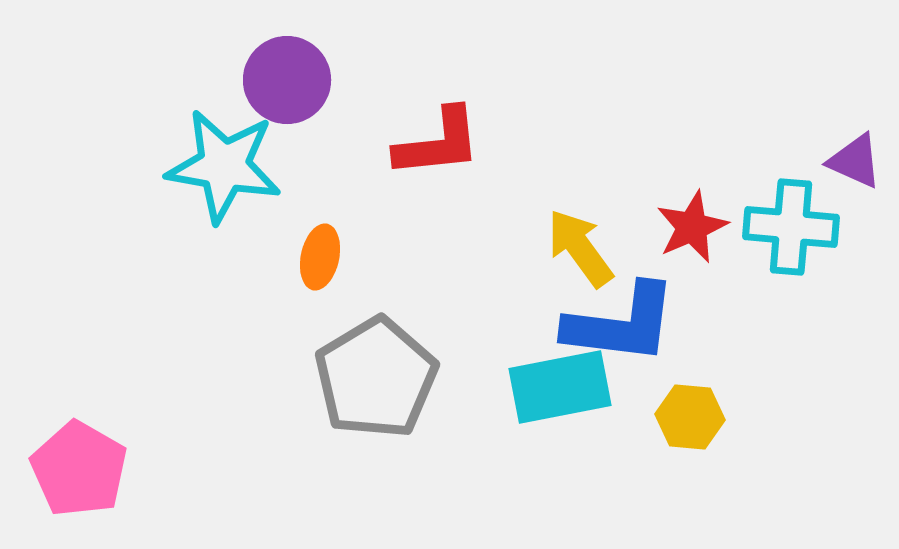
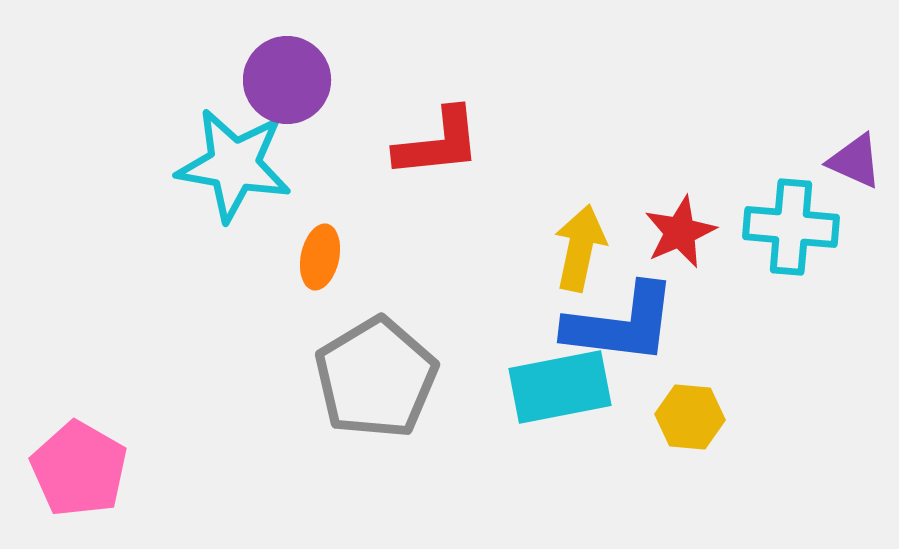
cyan star: moved 10 px right, 1 px up
red star: moved 12 px left, 5 px down
yellow arrow: rotated 48 degrees clockwise
